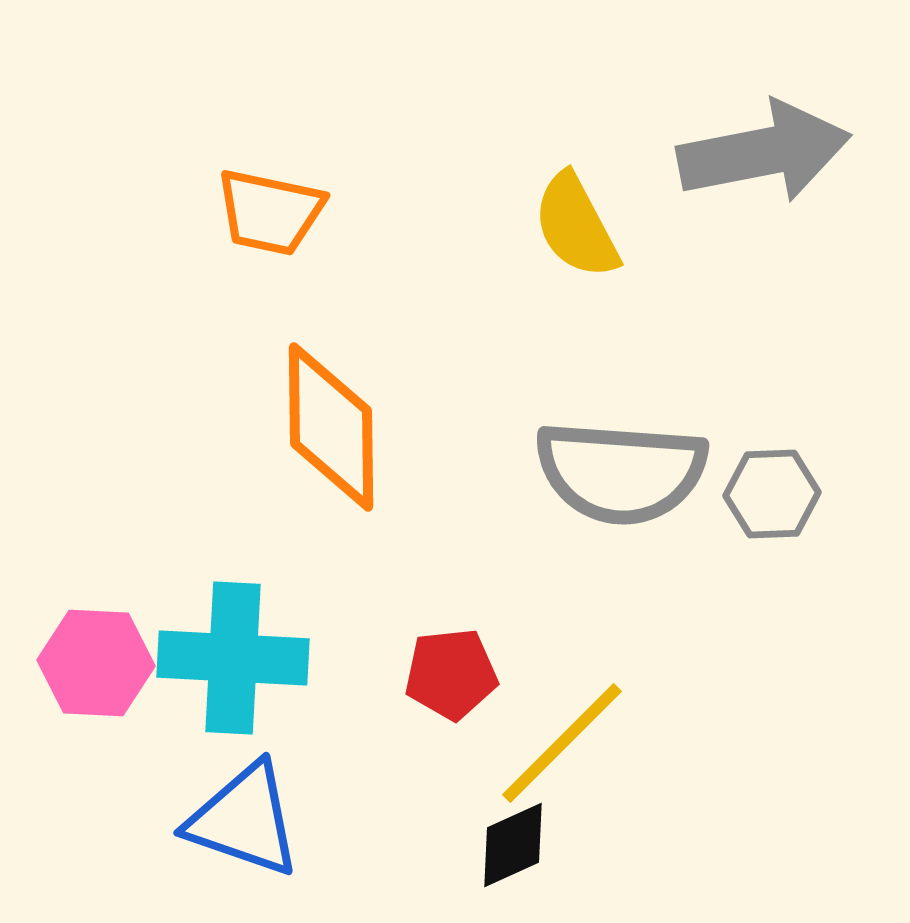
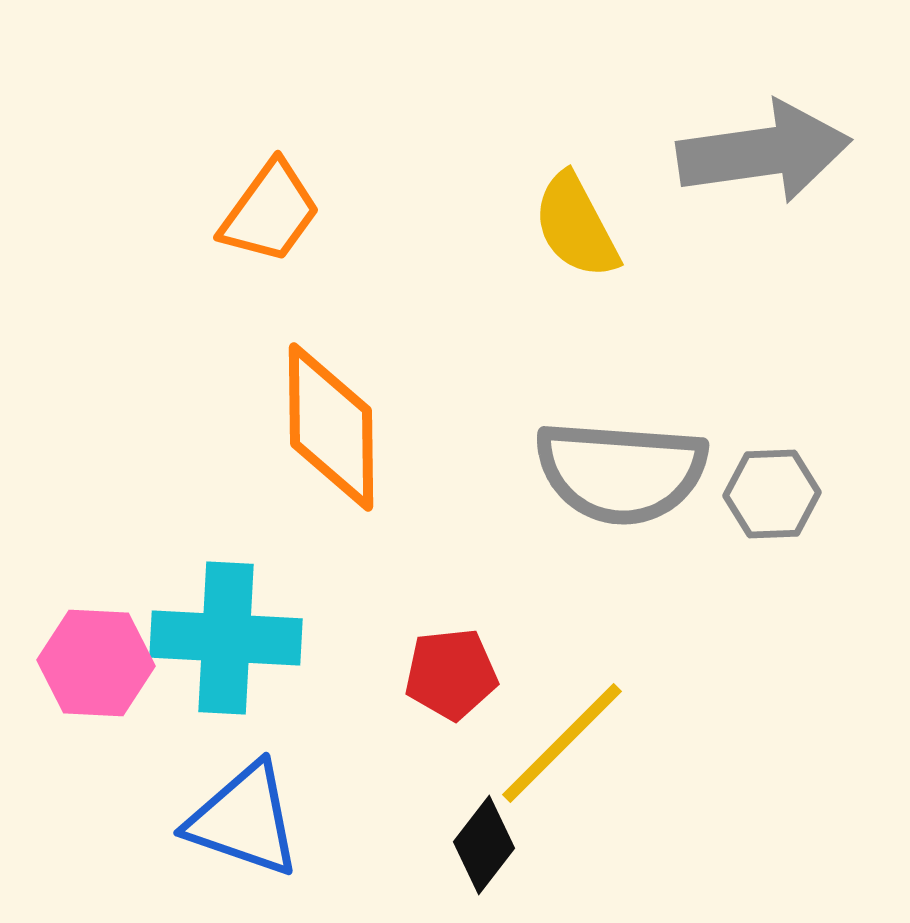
gray arrow: rotated 3 degrees clockwise
orange trapezoid: rotated 66 degrees counterclockwise
cyan cross: moved 7 px left, 20 px up
black diamond: moved 29 px left; rotated 28 degrees counterclockwise
